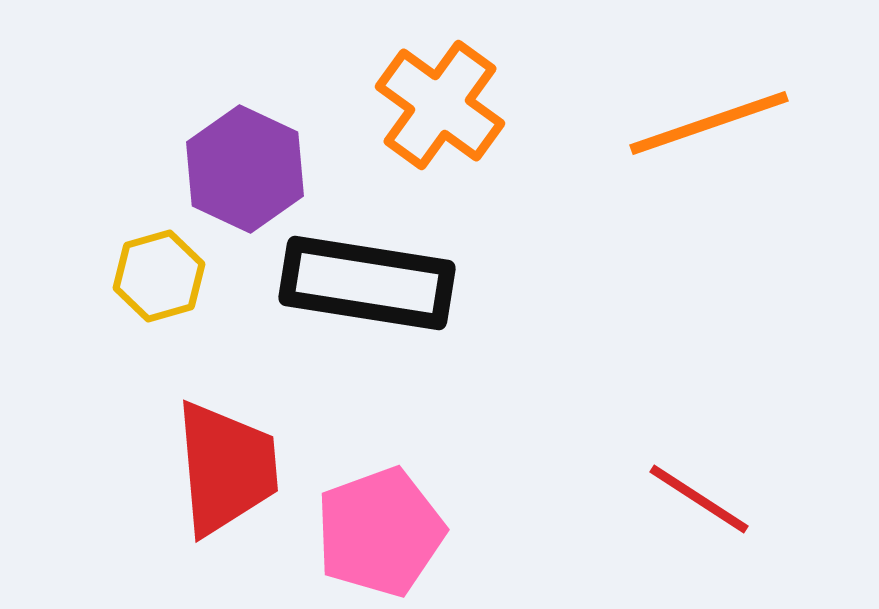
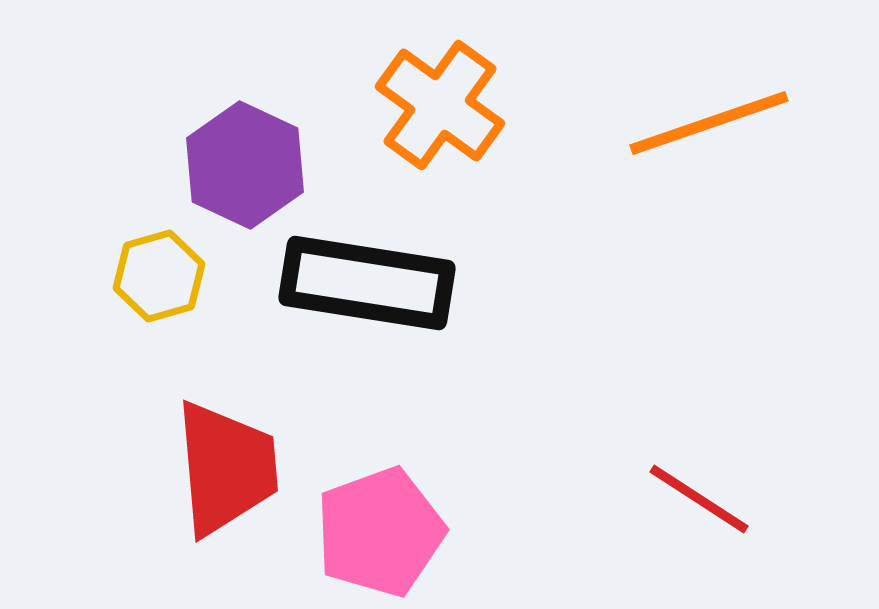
purple hexagon: moved 4 px up
